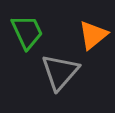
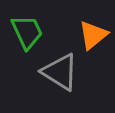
gray triangle: rotated 39 degrees counterclockwise
